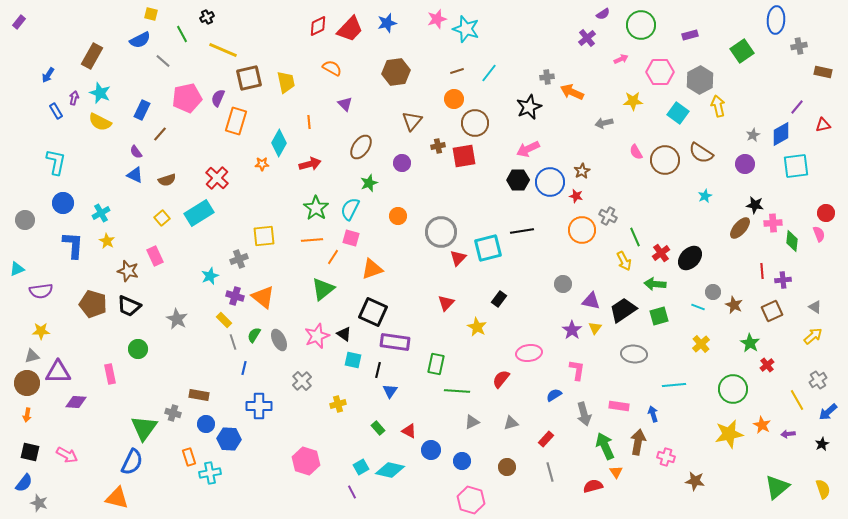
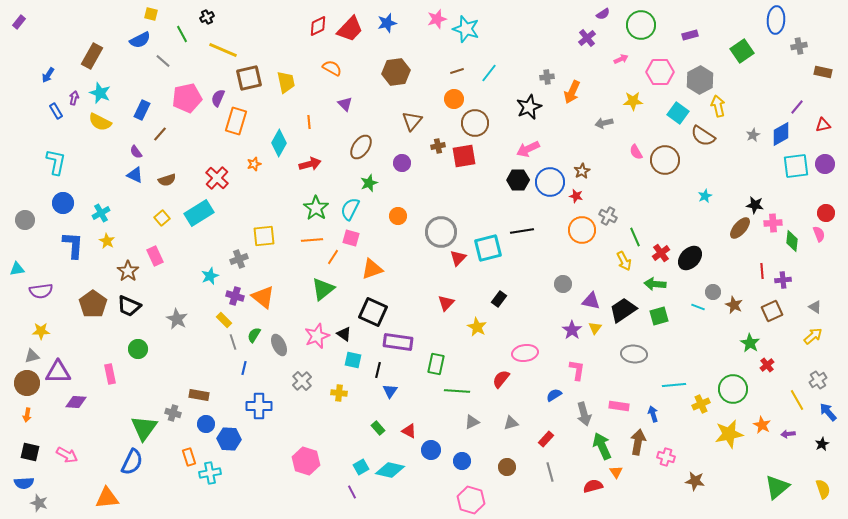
orange arrow at (572, 92): rotated 90 degrees counterclockwise
brown semicircle at (701, 153): moved 2 px right, 17 px up
orange star at (262, 164): moved 8 px left; rotated 16 degrees counterclockwise
purple circle at (745, 164): moved 80 px right
cyan triangle at (17, 269): rotated 14 degrees clockwise
brown star at (128, 271): rotated 20 degrees clockwise
brown pentagon at (93, 304): rotated 20 degrees clockwise
gray ellipse at (279, 340): moved 5 px down
purple rectangle at (395, 342): moved 3 px right
yellow cross at (701, 344): moved 60 px down; rotated 18 degrees clockwise
pink ellipse at (529, 353): moved 4 px left
yellow cross at (338, 404): moved 1 px right, 11 px up; rotated 21 degrees clockwise
blue arrow at (828, 412): rotated 90 degrees clockwise
green arrow at (605, 446): moved 3 px left
blue semicircle at (24, 483): rotated 48 degrees clockwise
orange triangle at (117, 498): moved 10 px left; rotated 20 degrees counterclockwise
